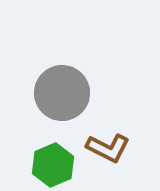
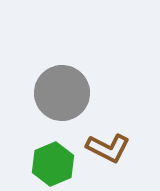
green hexagon: moved 1 px up
